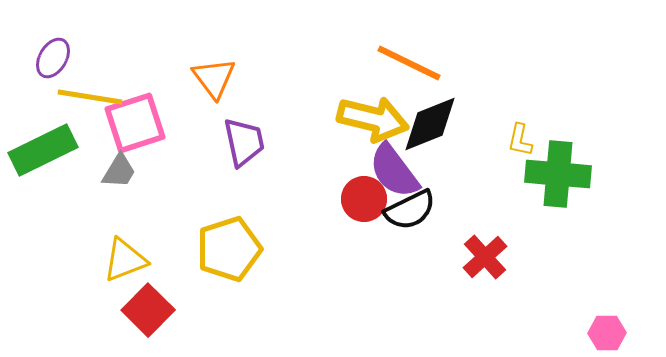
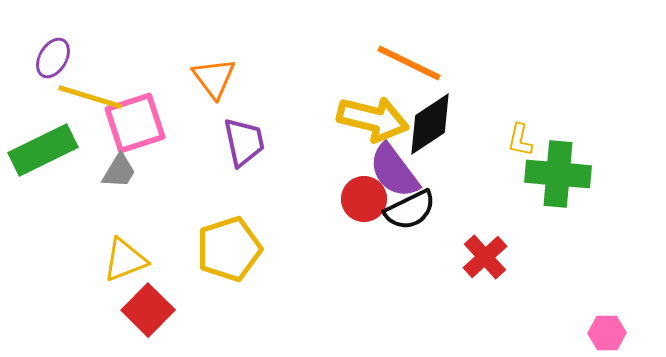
yellow line: rotated 8 degrees clockwise
black diamond: rotated 12 degrees counterclockwise
